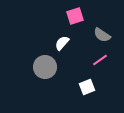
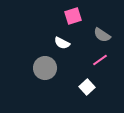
pink square: moved 2 px left
white semicircle: rotated 105 degrees counterclockwise
gray circle: moved 1 px down
white square: rotated 21 degrees counterclockwise
